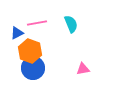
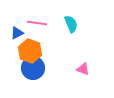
pink line: rotated 18 degrees clockwise
pink triangle: rotated 32 degrees clockwise
